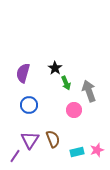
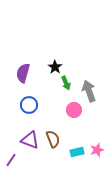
black star: moved 1 px up
purple triangle: rotated 42 degrees counterclockwise
purple line: moved 4 px left, 4 px down
